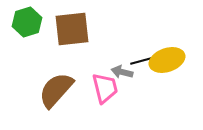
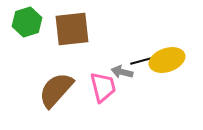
pink trapezoid: moved 2 px left, 1 px up
